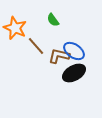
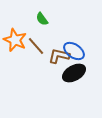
green semicircle: moved 11 px left, 1 px up
orange star: moved 12 px down
